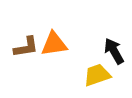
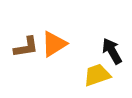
orange triangle: rotated 24 degrees counterclockwise
black arrow: moved 2 px left
